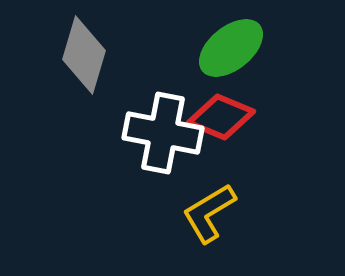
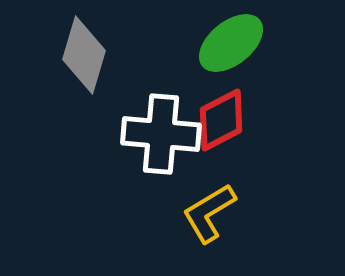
green ellipse: moved 5 px up
red diamond: moved 3 px down; rotated 50 degrees counterclockwise
white cross: moved 2 px left, 1 px down; rotated 6 degrees counterclockwise
